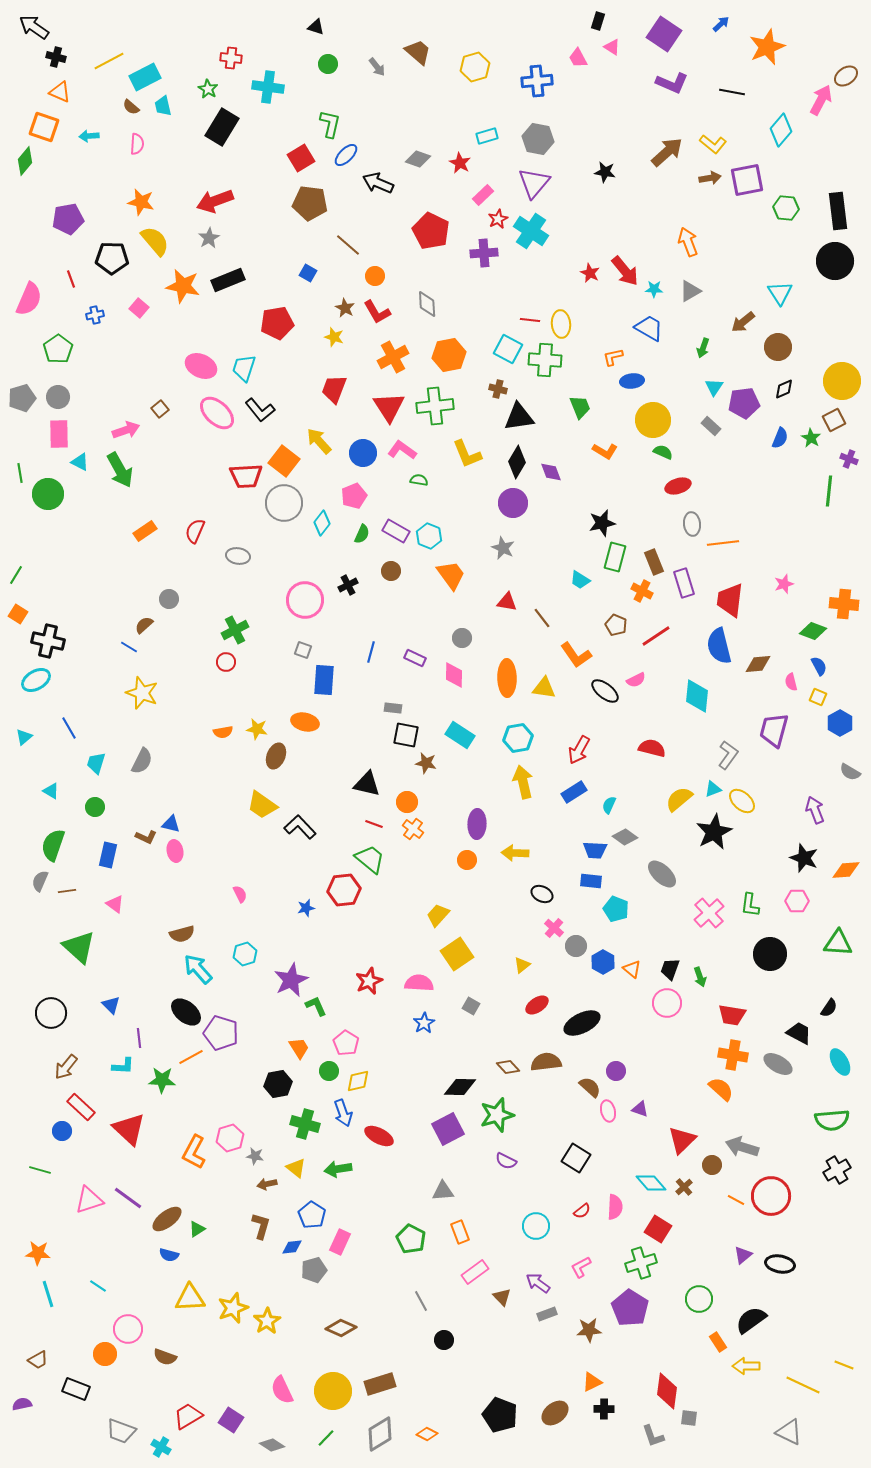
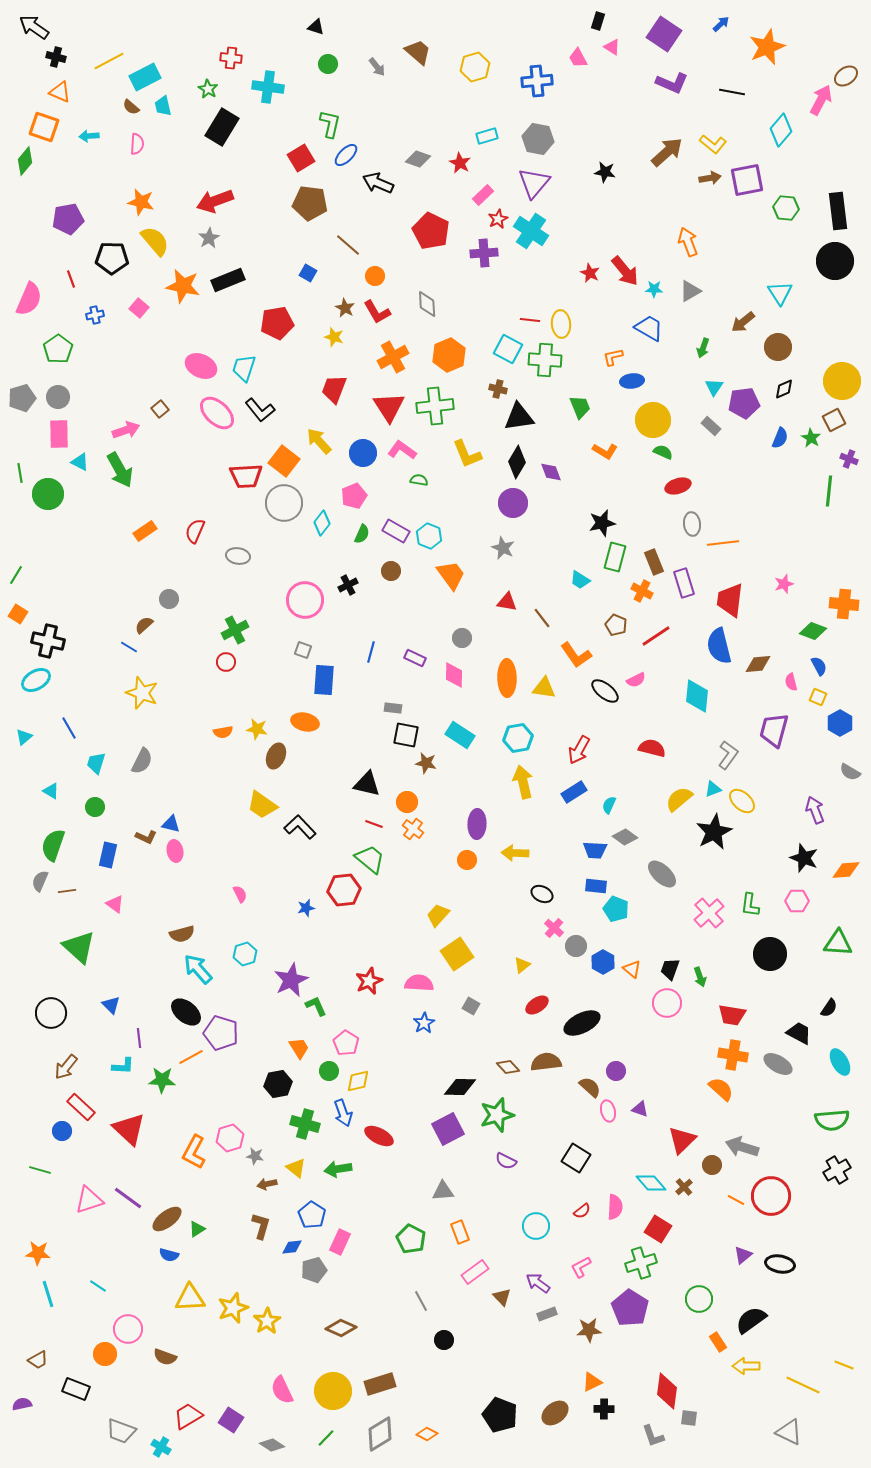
orange hexagon at (449, 355): rotated 12 degrees counterclockwise
blue rectangle at (591, 881): moved 5 px right, 5 px down
